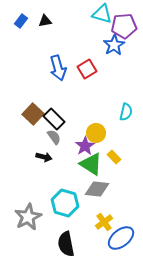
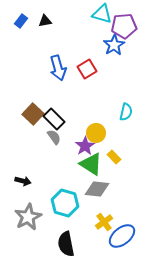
black arrow: moved 21 px left, 24 px down
blue ellipse: moved 1 px right, 2 px up
